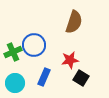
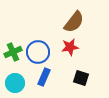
brown semicircle: rotated 20 degrees clockwise
blue circle: moved 4 px right, 7 px down
red star: moved 13 px up
black square: rotated 14 degrees counterclockwise
